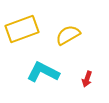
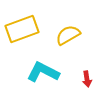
red arrow: rotated 28 degrees counterclockwise
